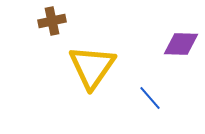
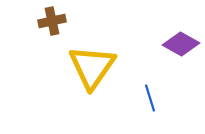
purple diamond: rotated 27 degrees clockwise
blue line: rotated 24 degrees clockwise
